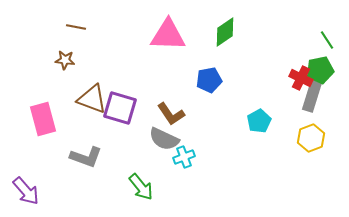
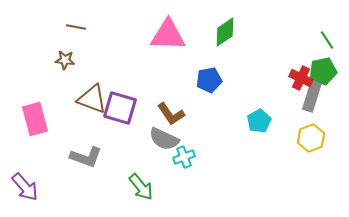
green pentagon: moved 3 px right, 1 px down
pink rectangle: moved 8 px left
purple arrow: moved 1 px left, 4 px up
